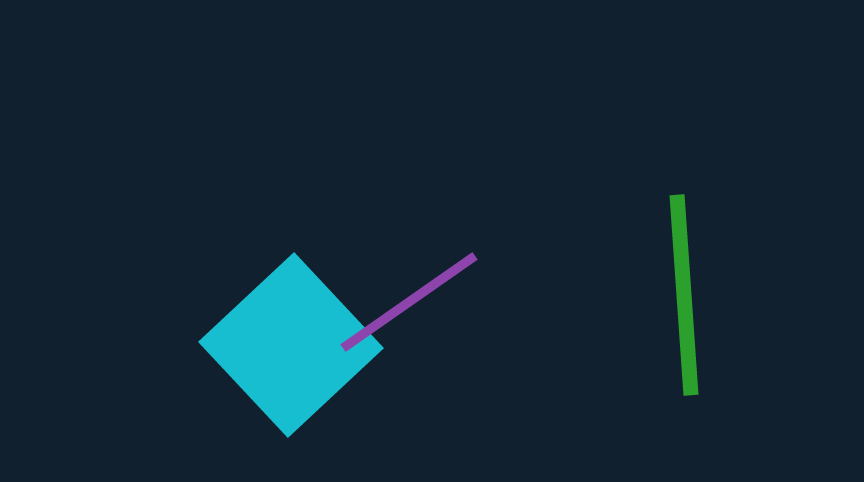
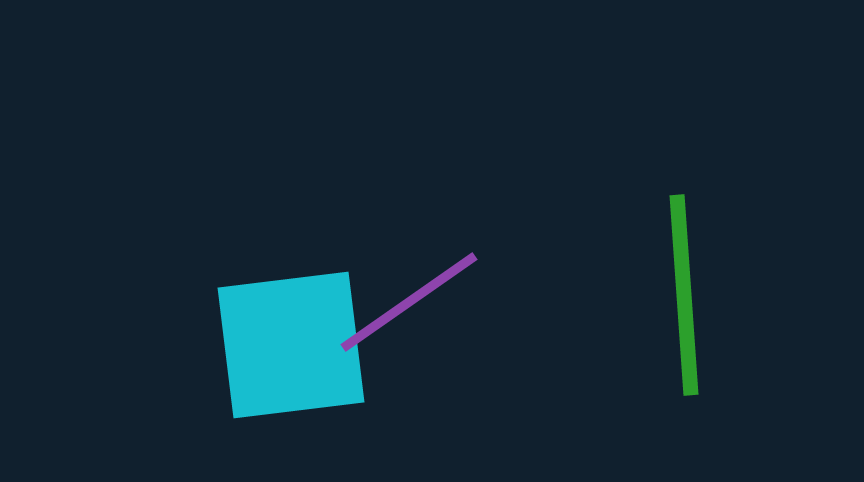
cyan square: rotated 36 degrees clockwise
